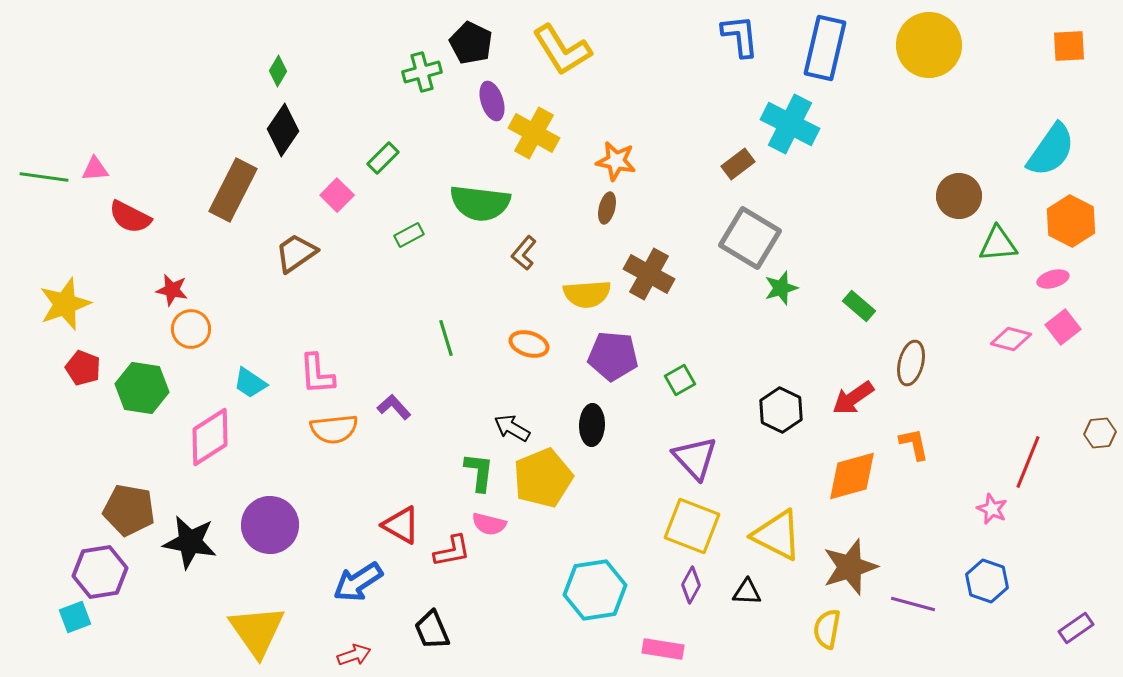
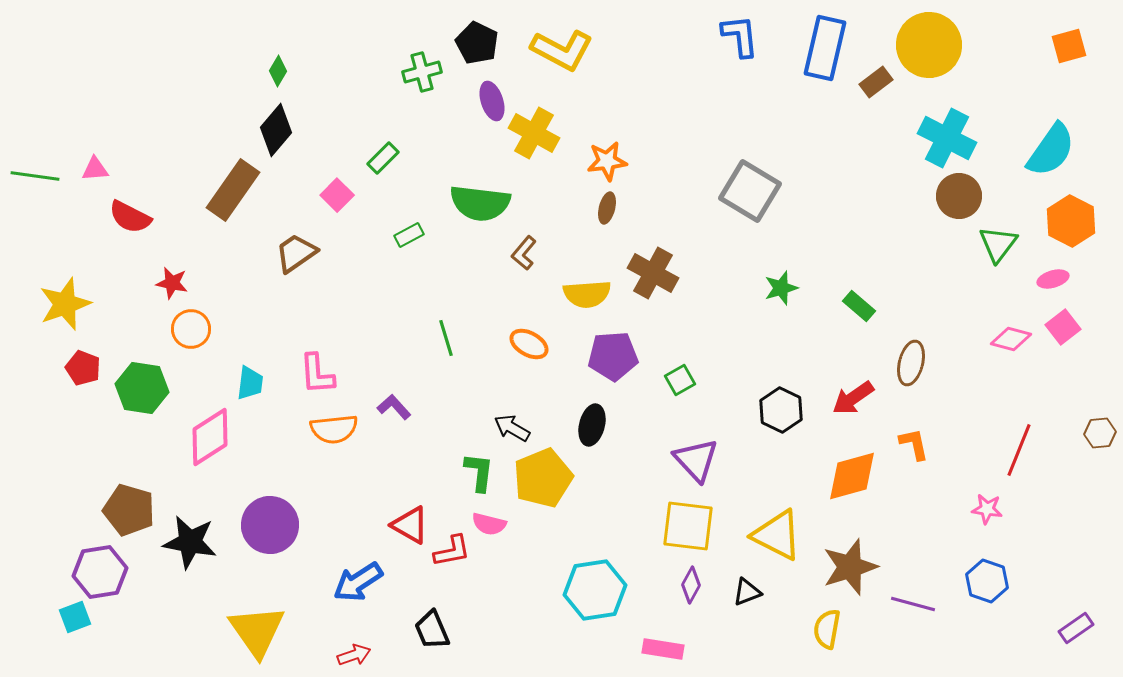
black pentagon at (471, 43): moved 6 px right
orange square at (1069, 46): rotated 12 degrees counterclockwise
yellow L-shape at (562, 50): rotated 30 degrees counterclockwise
cyan cross at (790, 124): moved 157 px right, 14 px down
black diamond at (283, 130): moved 7 px left; rotated 6 degrees clockwise
orange star at (616, 161): moved 9 px left; rotated 18 degrees counterclockwise
brown rectangle at (738, 164): moved 138 px right, 82 px up
green line at (44, 177): moved 9 px left, 1 px up
brown rectangle at (233, 190): rotated 8 degrees clockwise
gray square at (750, 238): moved 47 px up
green triangle at (998, 244): rotated 48 degrees counterclockwise
brown cross at (649, 274): moved 4 px right, 1 px up
red star at (172, 290): moved 7 px up
orange ellipse at (529, 344): rotated 12 degrees clockwise
purple pentagon at (613, 356): rotated 9 degrees counterclockwise
cyan trapezoid at (250, 383): rotated 117 degrees counterclockwise
black ellipse at (592, 425): rotated 12 degrees clockwise
purple triangle at (695, 458): moved 1 px right, 2 px down
red line at (1028, 462): moved 9 px left, 12 px up
pink star at (992, 509): moved 5 px left; rotated 16 degrees counterclockwise
brown pentagon at (129, 510): rotated 6 degrees clockwise
red triangle at (401, 525): moved 9 px right
yellow square at (692, 526): moved 4 px left; rotated 14 degrees counterclockwise
black triangle at (747, 592): rotated 24 degrees counterclockwise
